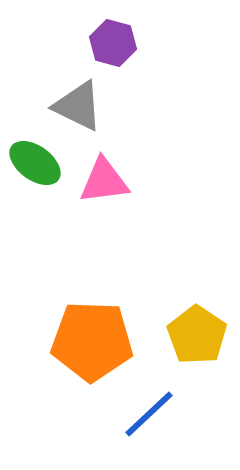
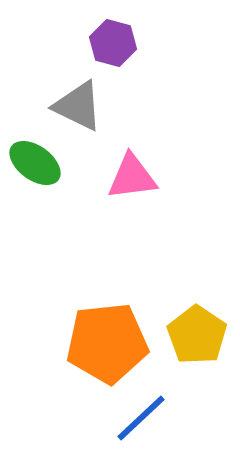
pink triangle: moved 28 px right, 4 px up
orange pentagon: moved 15 px right, 2 px down; rotated 8 degrees counterclockwise
blue line: moved 8 px left, 4 px down
